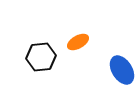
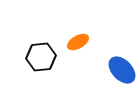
blue ellipse: rotated 12 degrees counterclockwise
